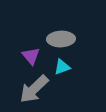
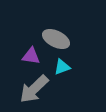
gray ellipse: moved 5 px left; rotated 28 degrees clockwise
purple triangle: rotated 42 degrees counterclockwise
